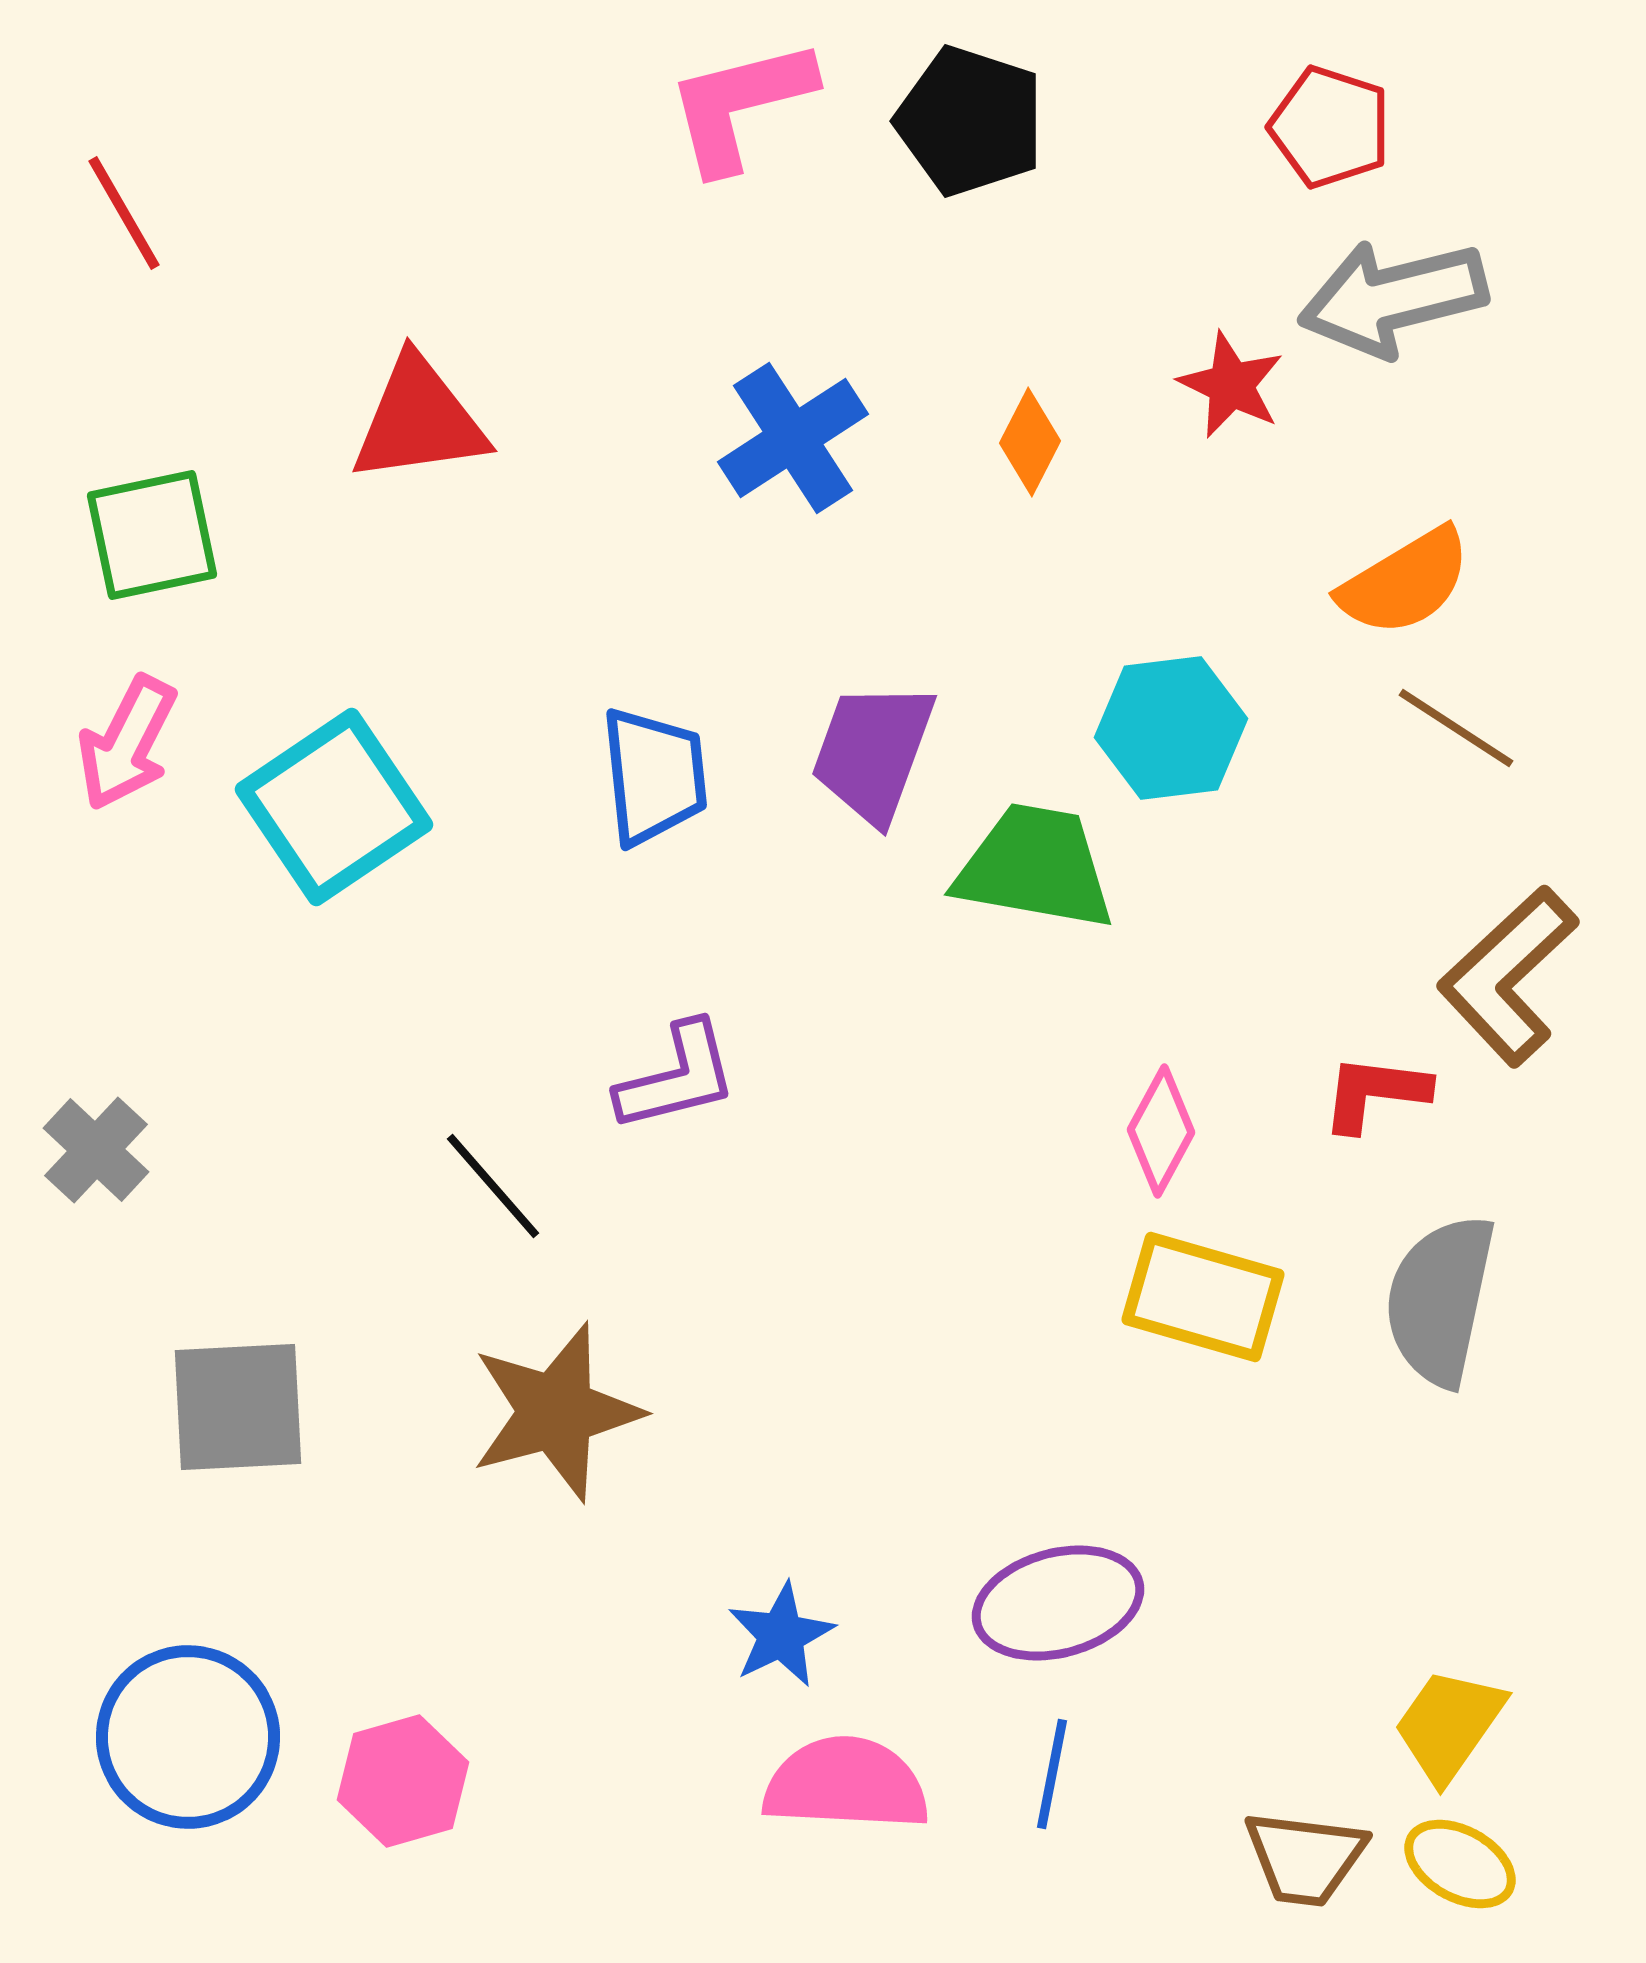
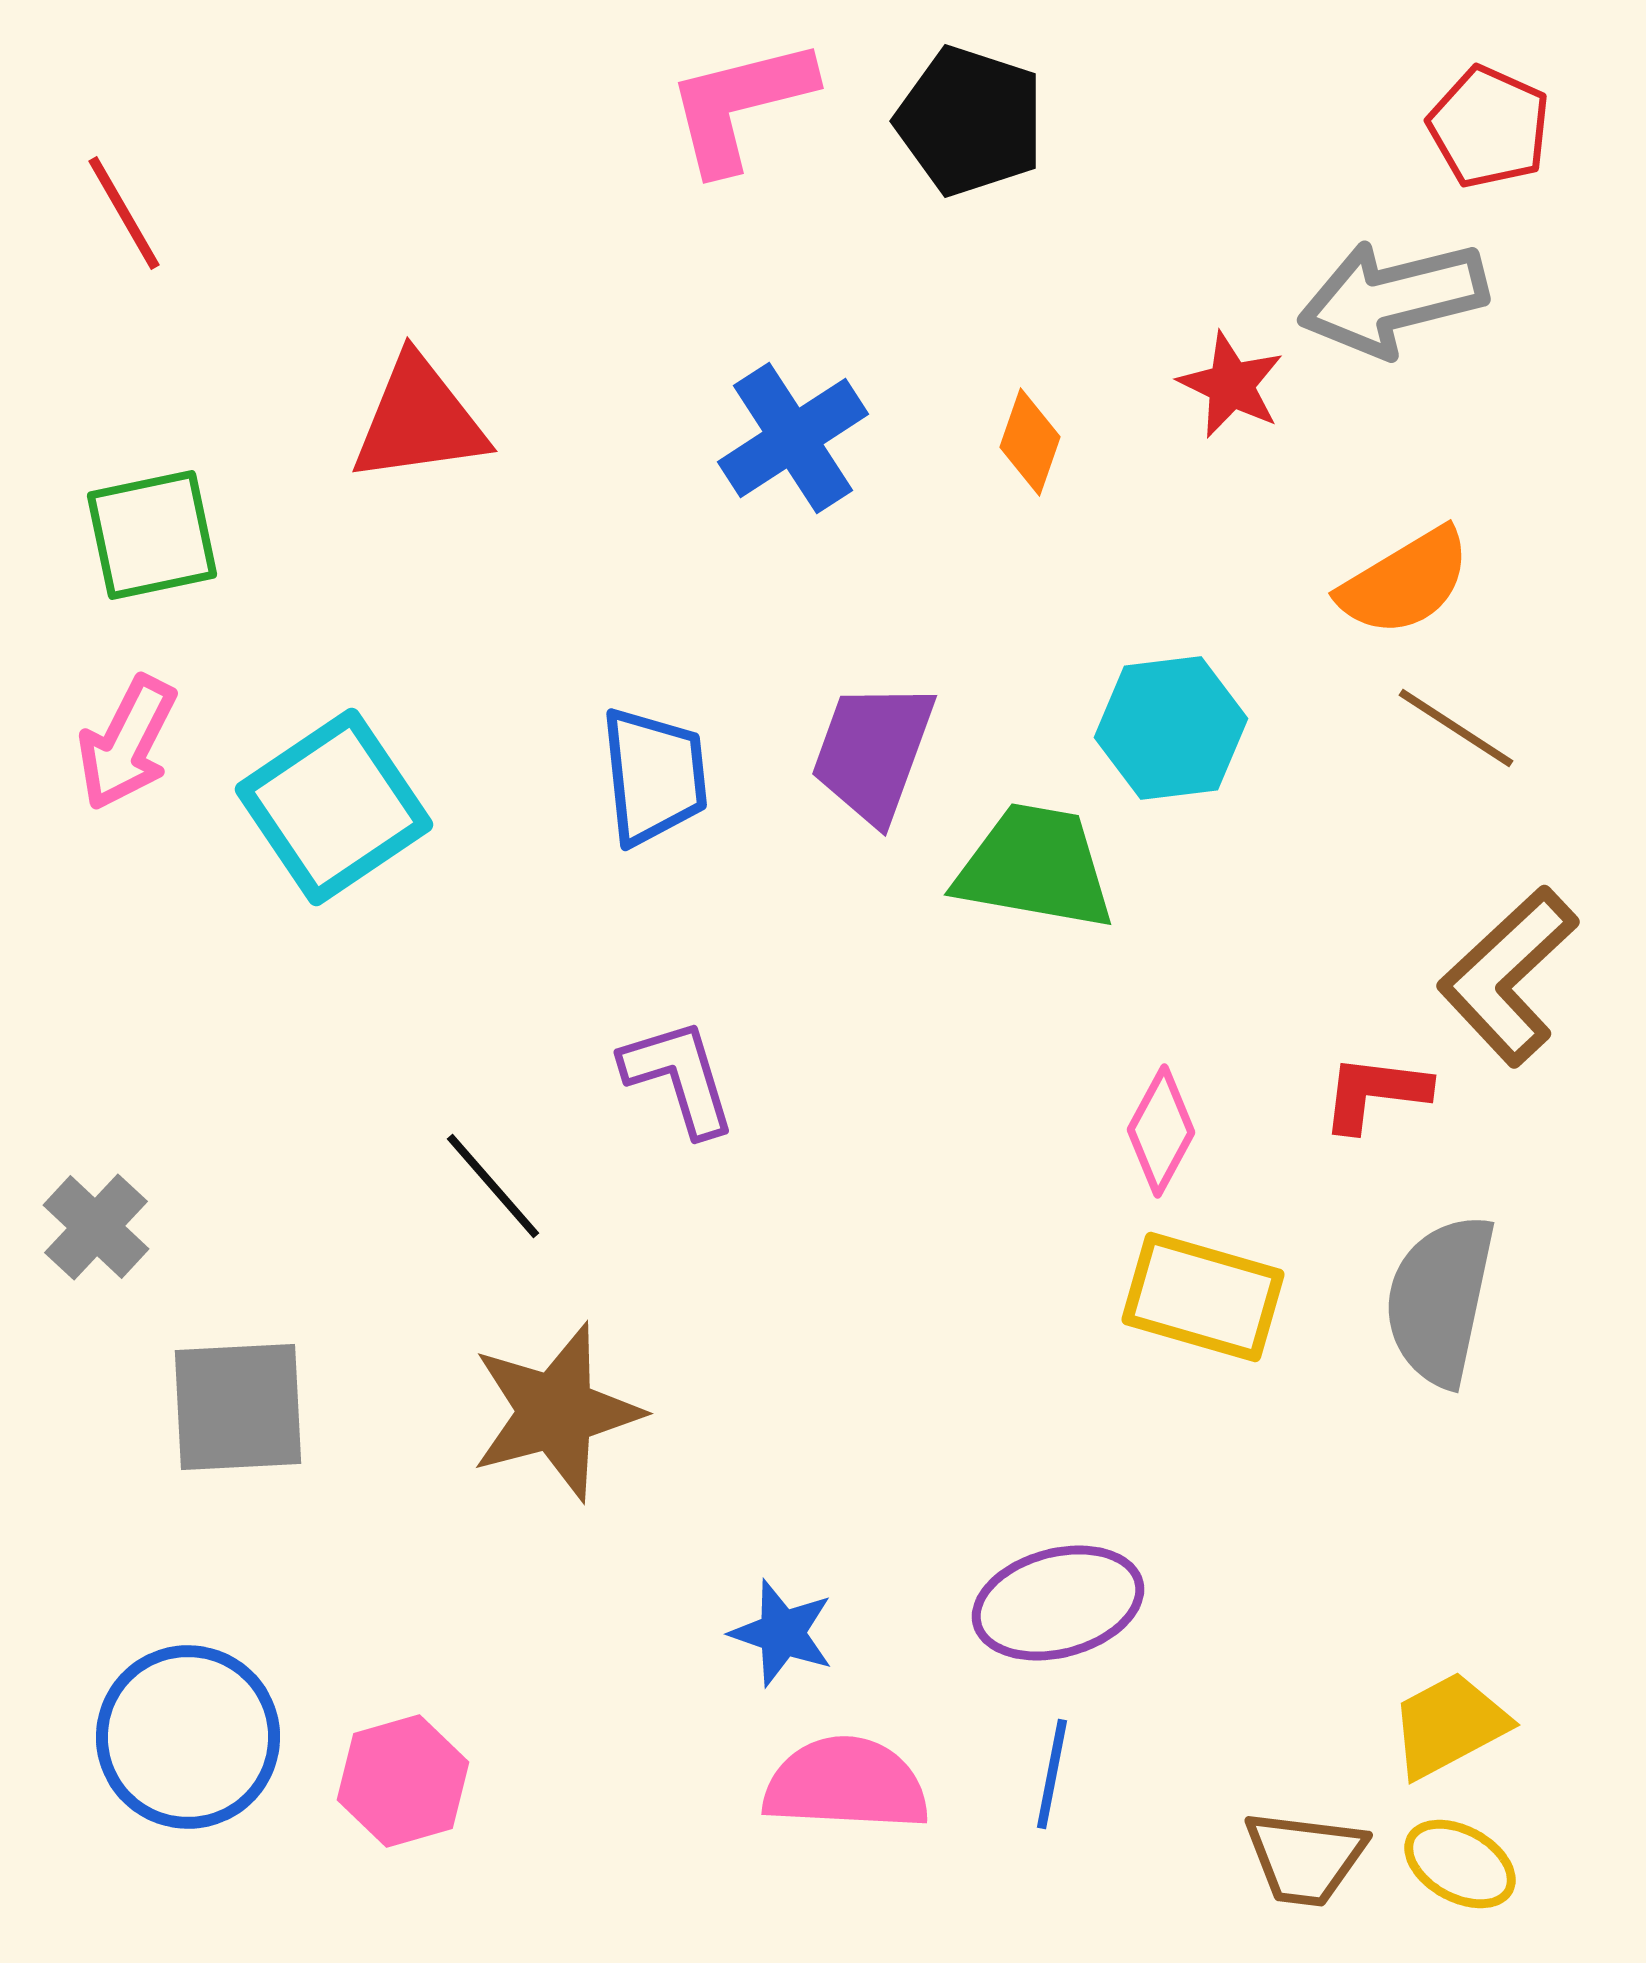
red pentagon: moved 159 px right; rotated 6 degrees clockwise
orange diamond: rotated 8 degrees counterclockwise
purple L-shape: moved 2 px right; rotated 93 degrees counterclockwise
gray cross: moved 77 px down
blue star: moved 1 px right, 2 px up; rotated 27 degrees counterclockwise
yellow trapezoid: rotated 27 degrees clockwise
